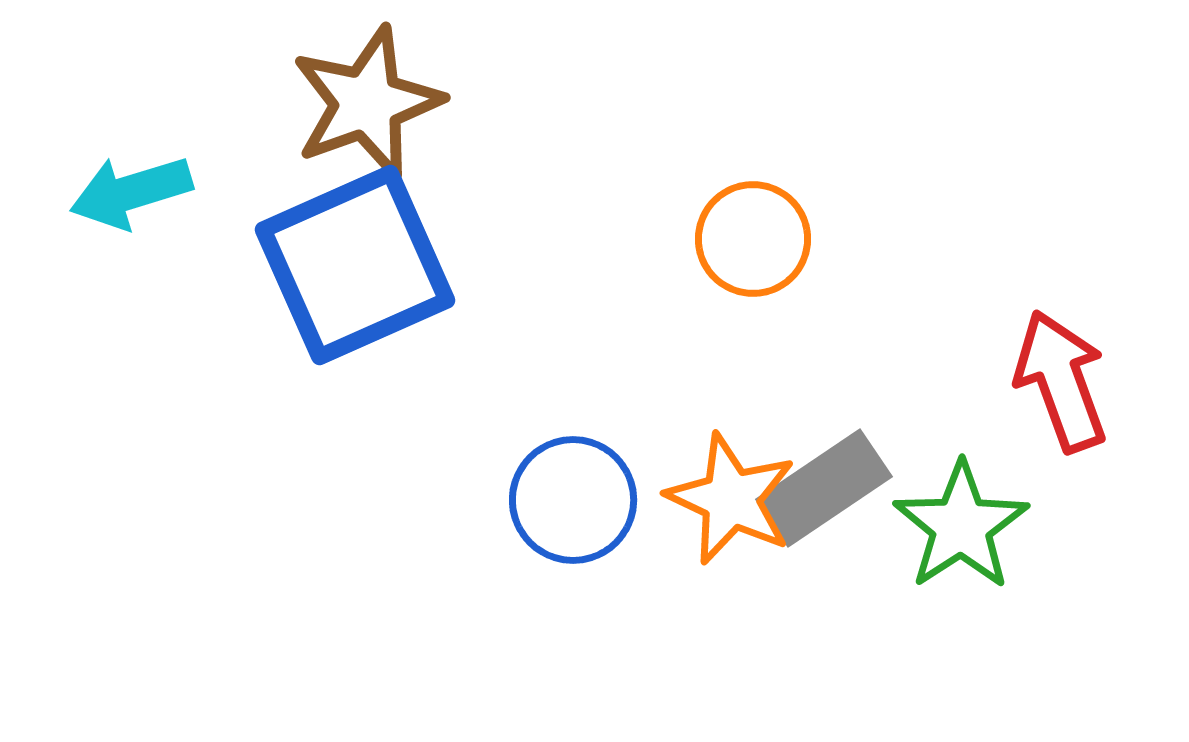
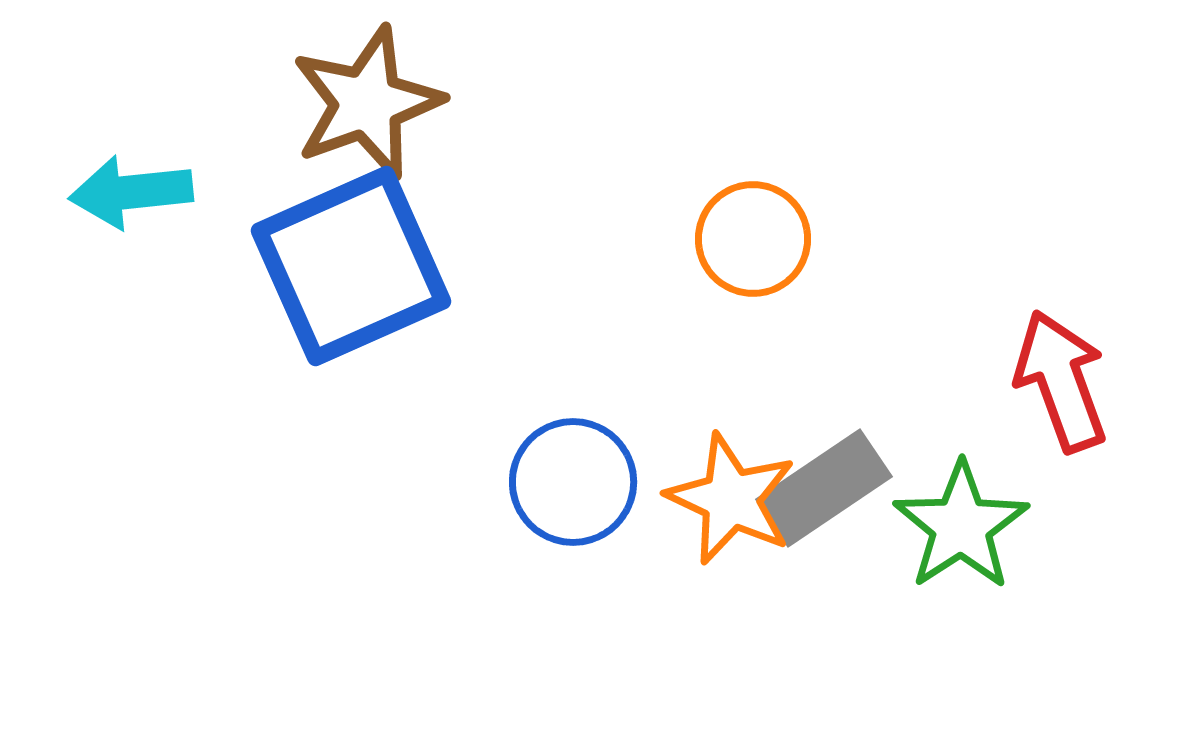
cyan arrow: rotated 11 degrees clockwise
blue square: moved 4 px left, 1 px down
blue circle: moved 18 px up
